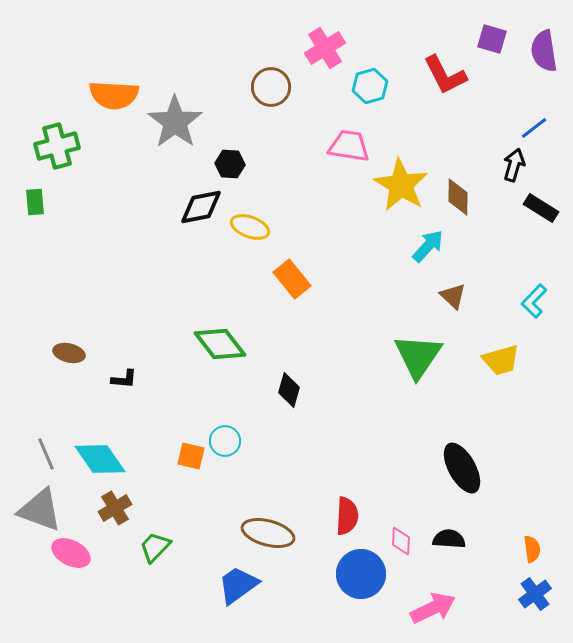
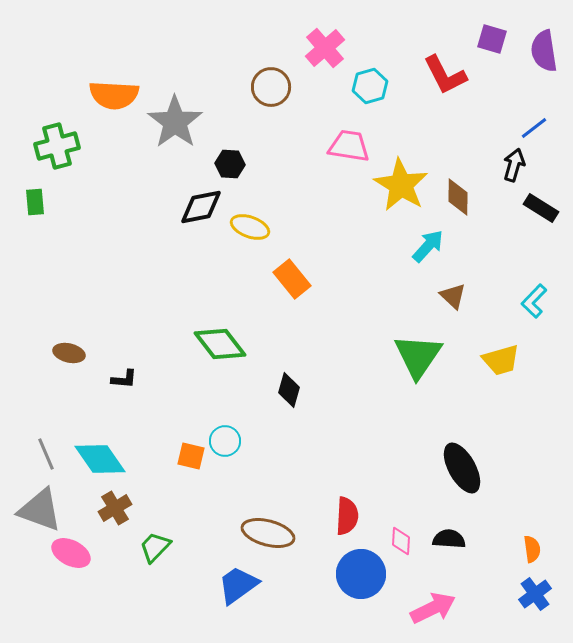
pink cross at (325, 48): rotated 9 degrees counterclockwise
